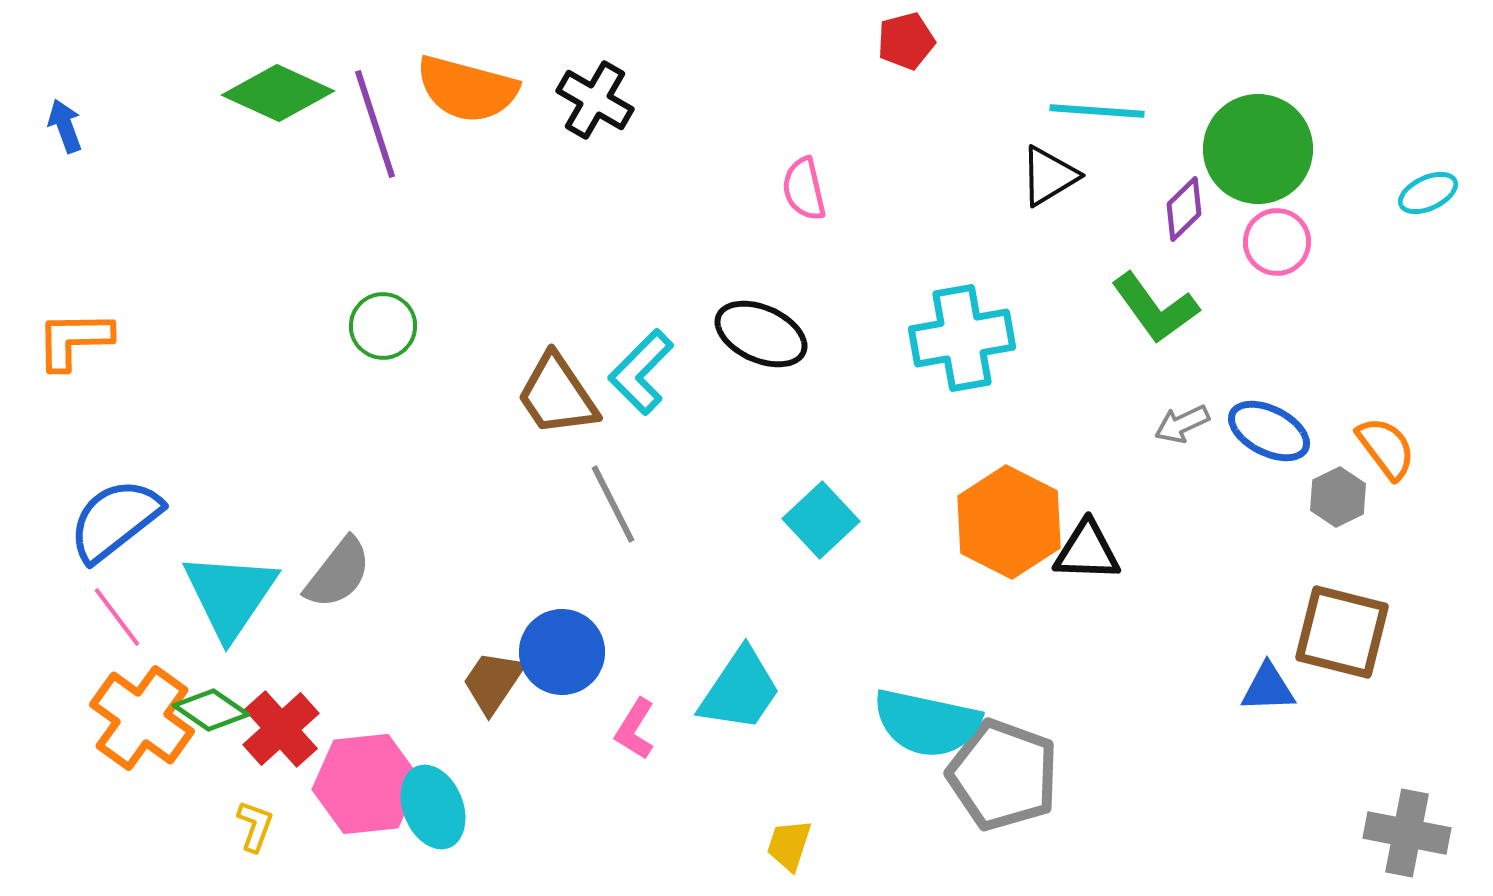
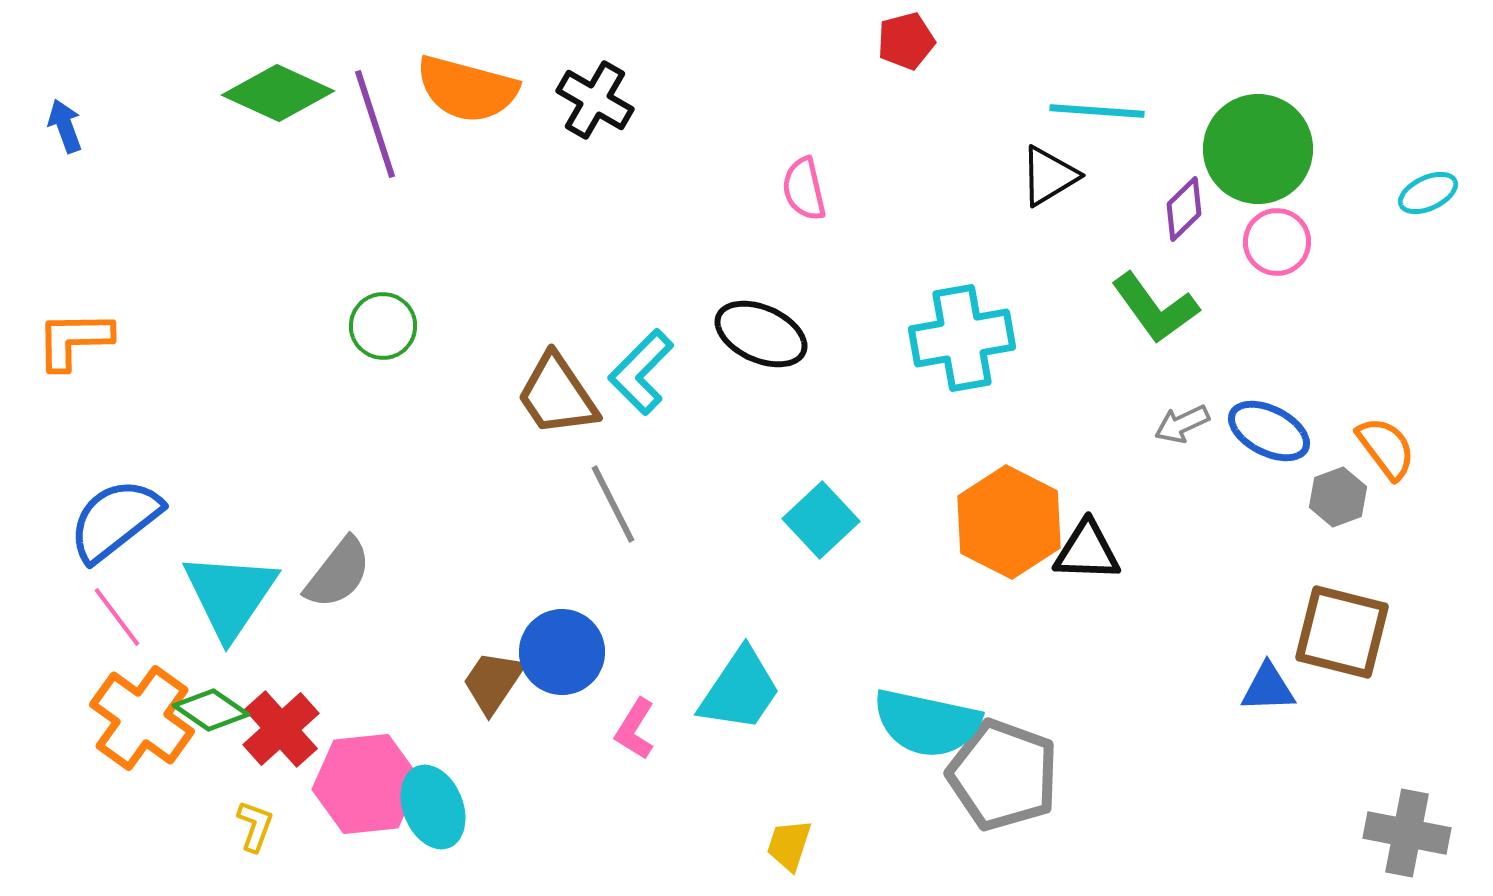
gray hexagon at (1338, 497): rotated 6 degrees clockwise
